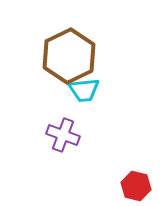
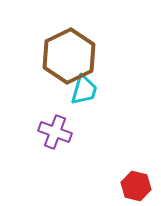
cyan trapezoid: rotated 68 degrees counterclockwise
purple cross: moved 8 px left, 3 px up
